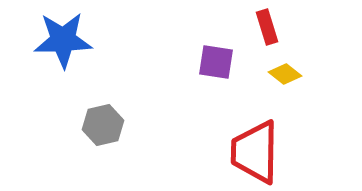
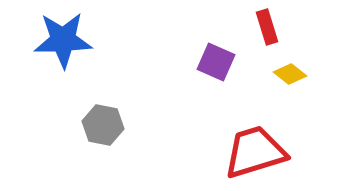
purple square: rotated 15 degrees clockwise
yellow diamond: moved 5 px right
gray hexagon: rotated 24 degrees clockwise
red trapezoid: rotated 72 degrees clockwise
